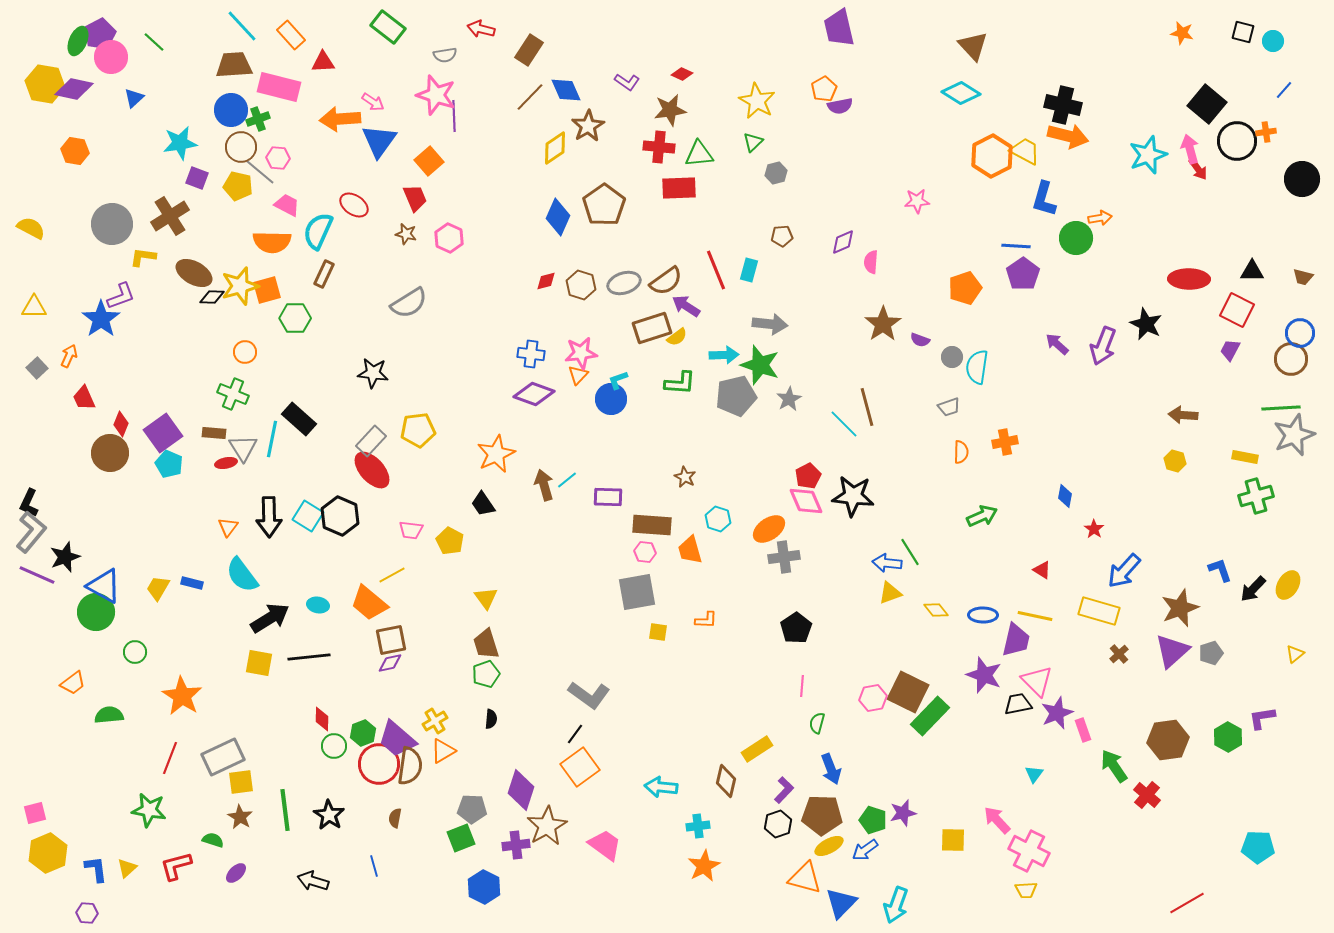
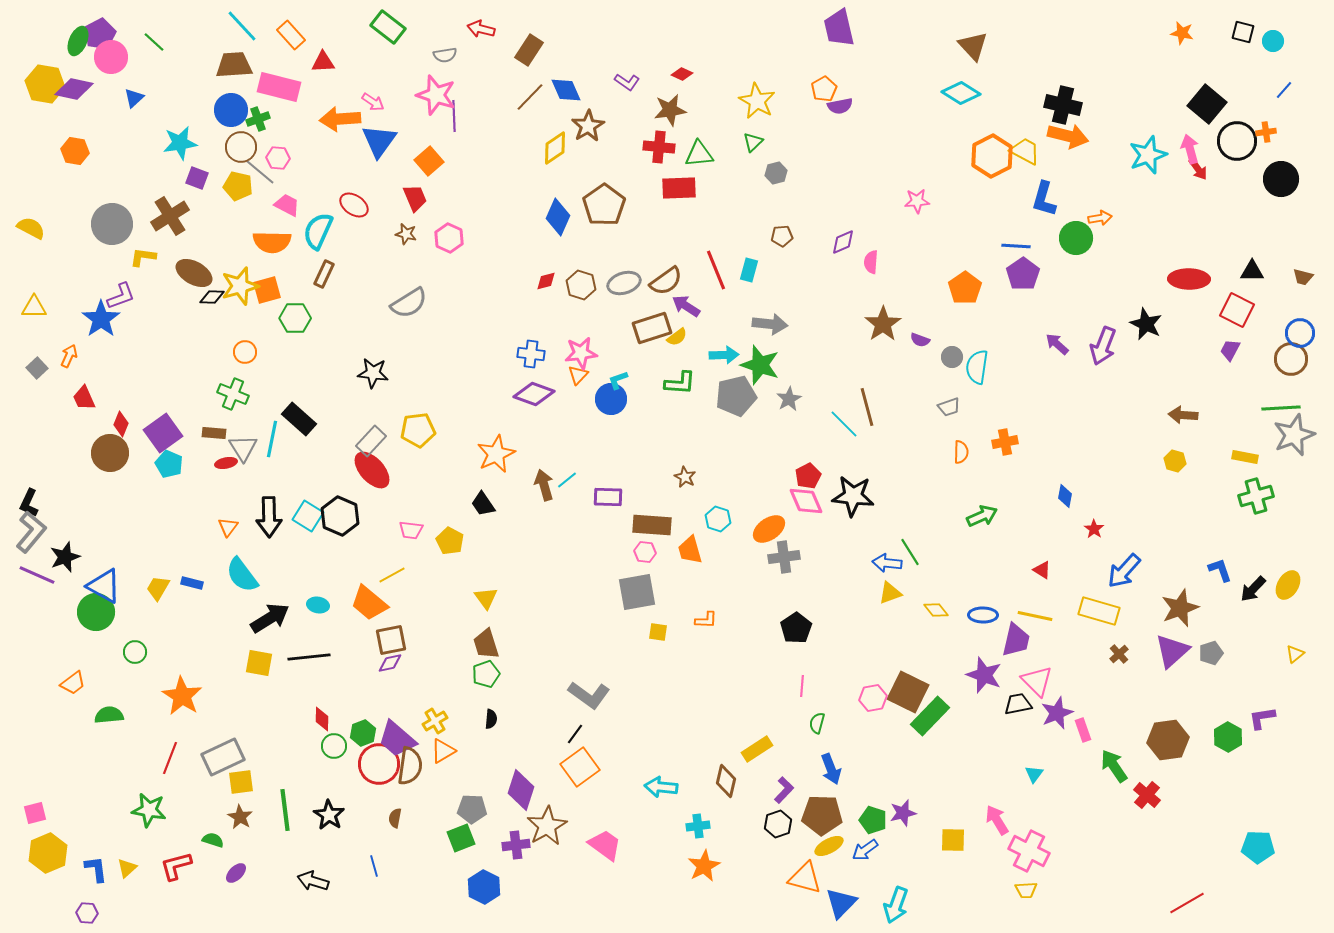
black circle at (1302, 179): moved 21 px left
orange pentagon at (965, 288): rotated 16 degrees counterclockwise
pink arrow at (997, 820): rotated 12 degrees clockwise
